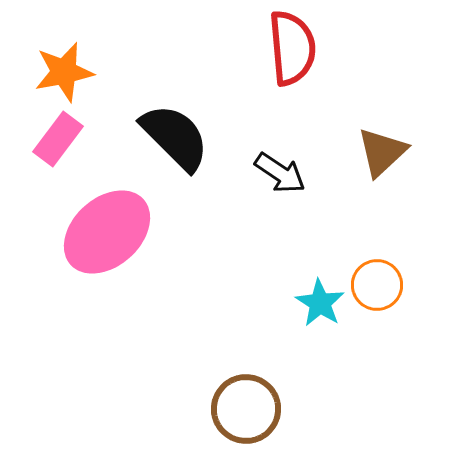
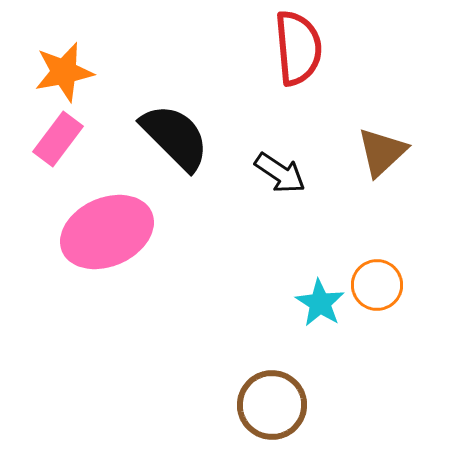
red semicircle: moved 6 px right
pink ellipse: rotated 18 degrees clockwise
brown circle: moved 26 px right, 4 px up
